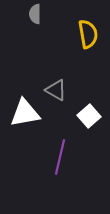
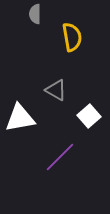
yellow semicircle: moved 16 px left, 3 px down
white triangle: moved 5 px left, 5 px down
purple line: rotated 32 degrees clockwise
